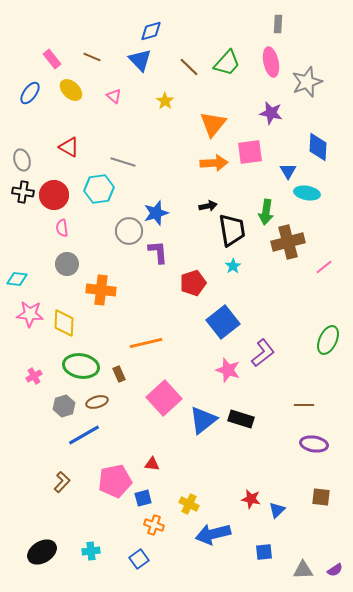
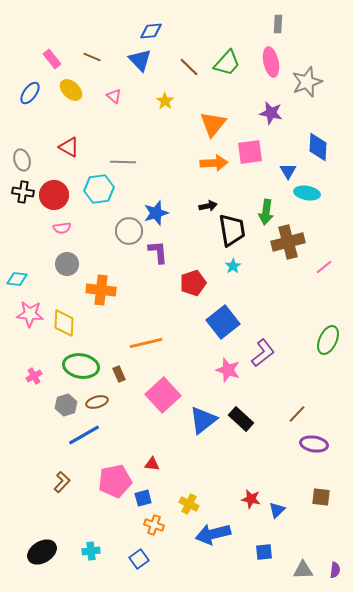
blue diamond at (151, 31): rotated 10 degrees clockwise
gray line at (123, 162): rotated 15 degrees counterclockwise
pink semicircle at (62, 228): rotated 90 degrees counterclockwise
pink square at (164, 398): moved 1 px left, 3 px up
brown line at (304, 405): moved 7 px left, 9 px down; rotated 48 degrees counterclockwise
gray hexagon at (64, 406): moved 2 px right, 1 px up
black rectangle at (241, 419): rotated 25 degrees clockwise
purple semicircle at (335, 570): rotated 49 degrees counterclockwise
